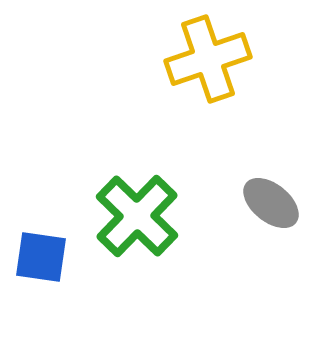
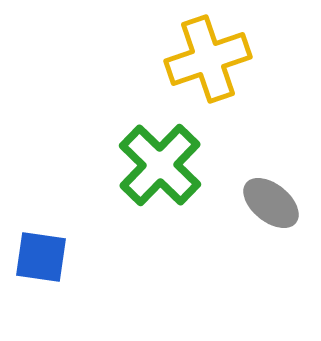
green cross: moved 23 px right, 51 px up
